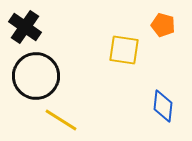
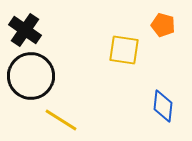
black cross: moved 3 px down
black circle: moved 5 px left
